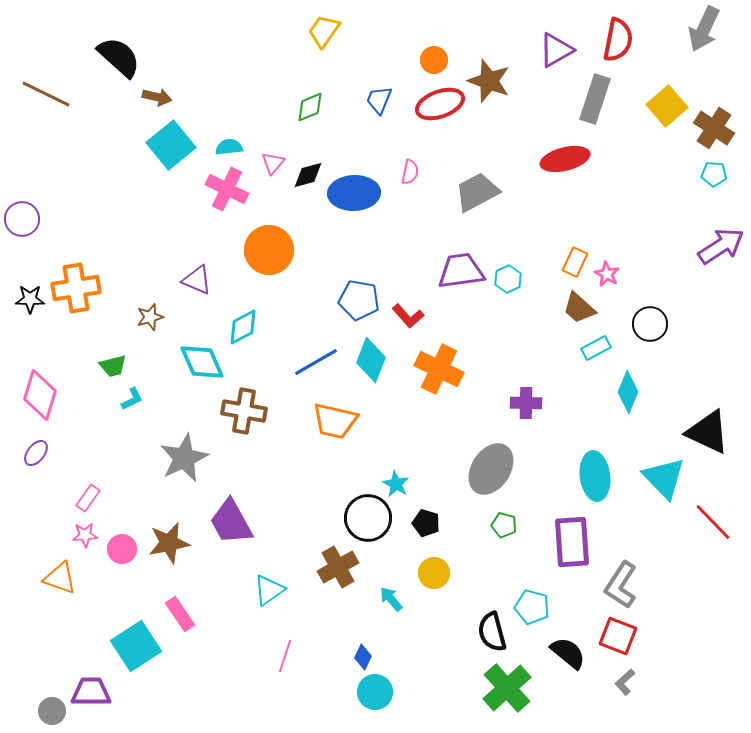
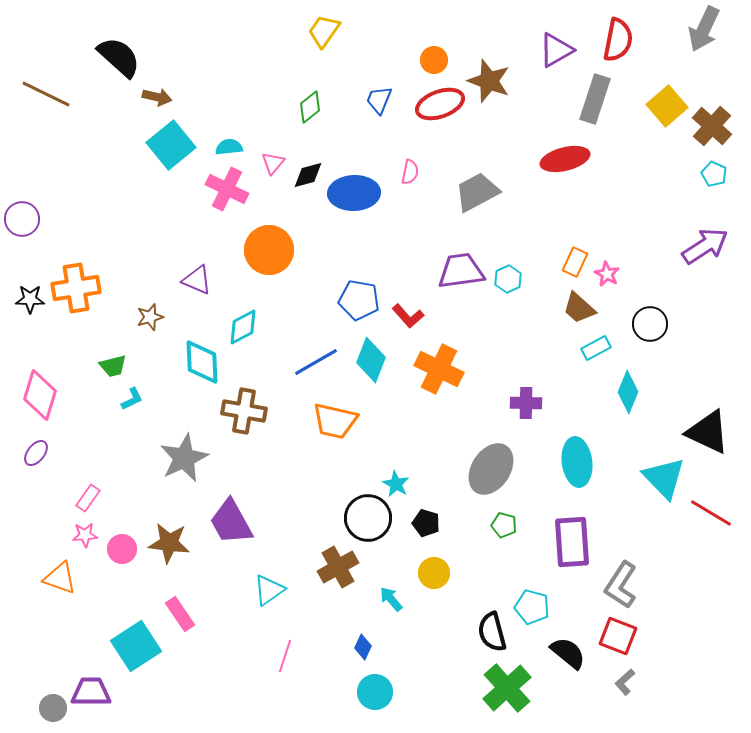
green diamond at (310, 107): rotated 16 degrees counterclockwise
brown cross at (714, 128): moved 2 px left, 2 px up; rotated 9 degrees clockwise
cyan pentagon at (714, 174): rotated 20 degrees clockwise
purple arrow at (721, 246): moved 16 px left
cyan diamond at (202, 362): rotated 21 degrees clockwise
cyan ellipse at (595, 476): moved 18 px left, 14 px up
red line at (713, 522): moved 2 px left, 9 px up; rotated 15 degrees counterclockwise
brown star at (169, 543): rotated 18 degrees clockwise
blue diamond at (363, 657): moved 10 px up
gray circle at (52, 711): moved 1 px right, 3 px up
